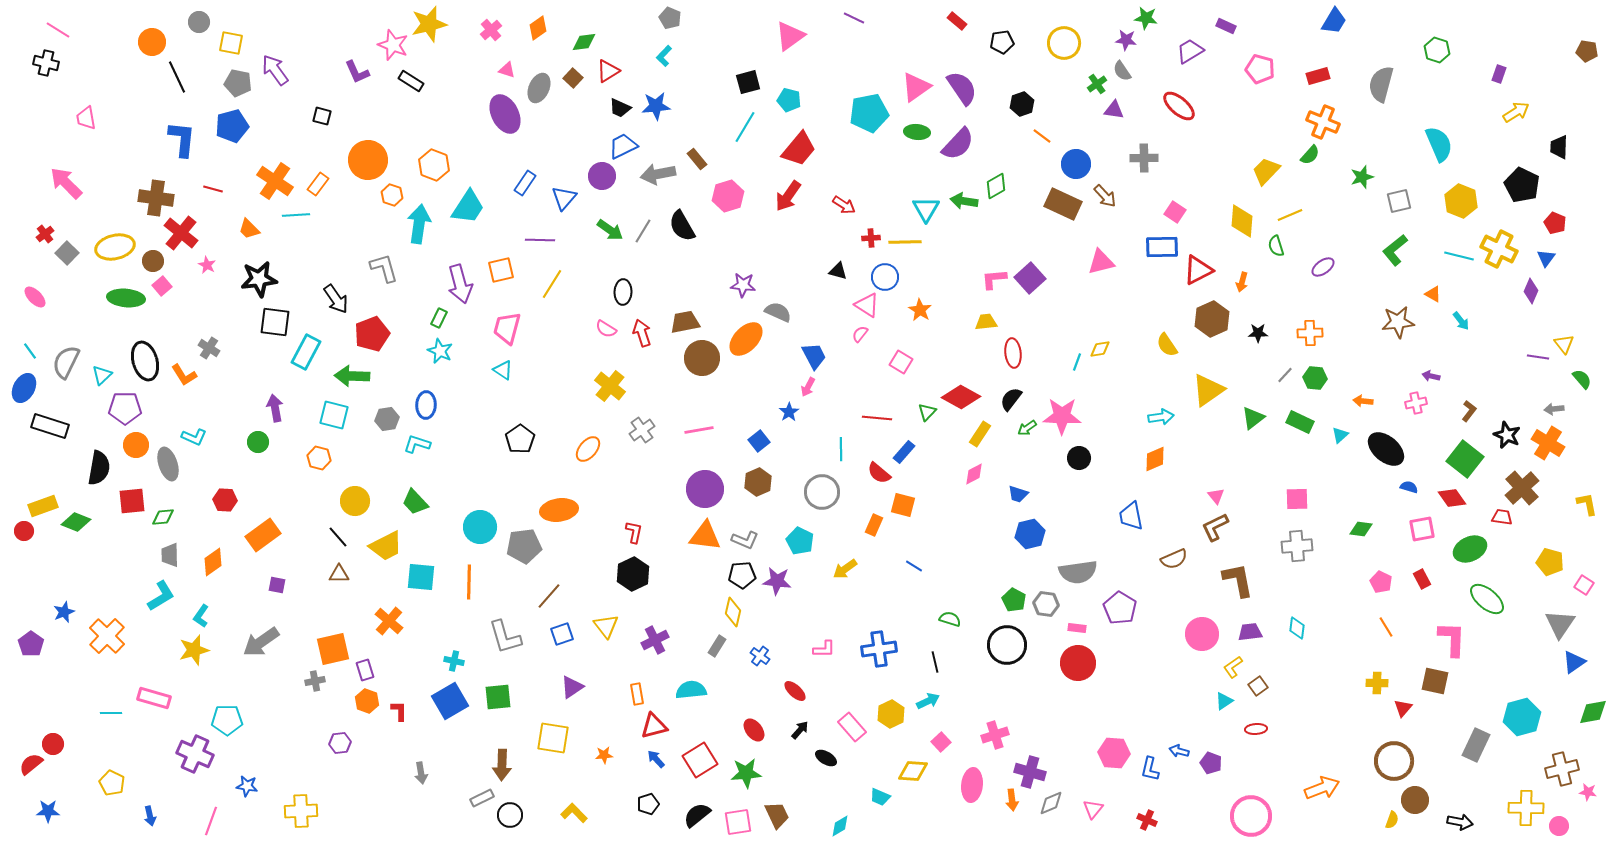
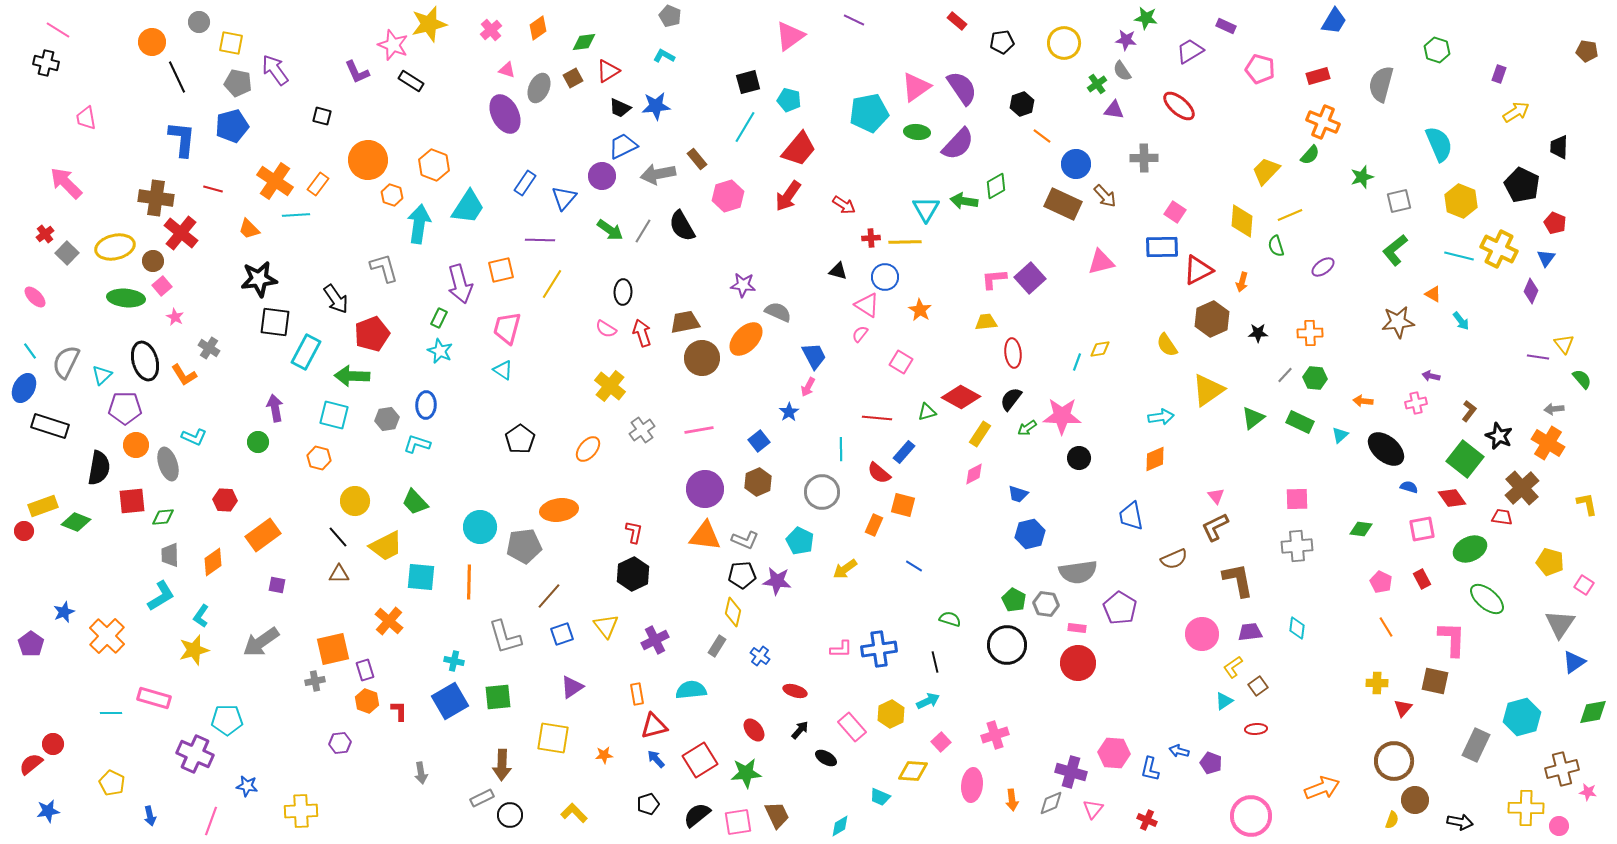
gray pentagon at (670, 18): moved 2 px up
purple line at (854, 18): moved 2 px down
cyan L-shape at (664, 56): rotated 75 degrees clockwise
brown square at (573, 78): rotated 18 degrees clockwise
pink star at (207, 265): moved 32 px left, 52 px down
green triangle at (927, 412): rotated 30 degrees clockwise
black star at (1507, 435): moved 8 px left, 1 px down
pink L-shape at (824, 649): moved 17 px right
red ellipse at (795, 691): rotated 25 degrees counterclockwise
purple cross at (1030, 772): moved 41 px right
blue star at (48, 811): rotated 10 degrees counterclockwise
